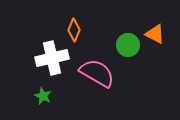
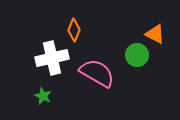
green circle: moved 9 px right, 10 px down
